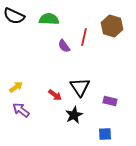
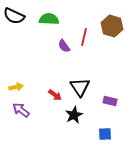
yellow arrow: rotated 24 degrees clockwise
